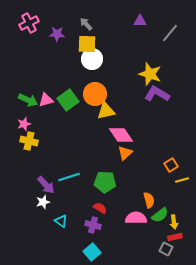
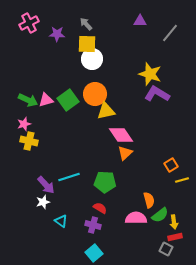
cyan square: moved 2 px right, 1 px down
